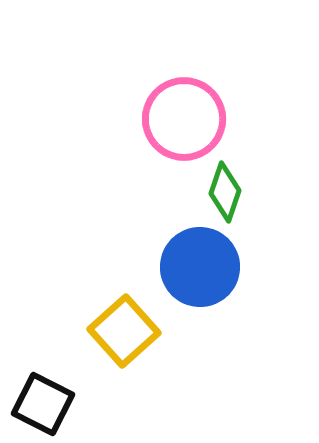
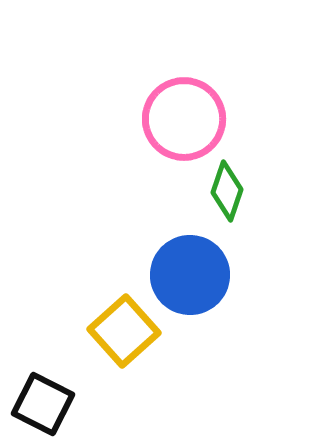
green diamond: moved 2 px right, 1 px up
blue circle: moved 10 px left, 8 px down
